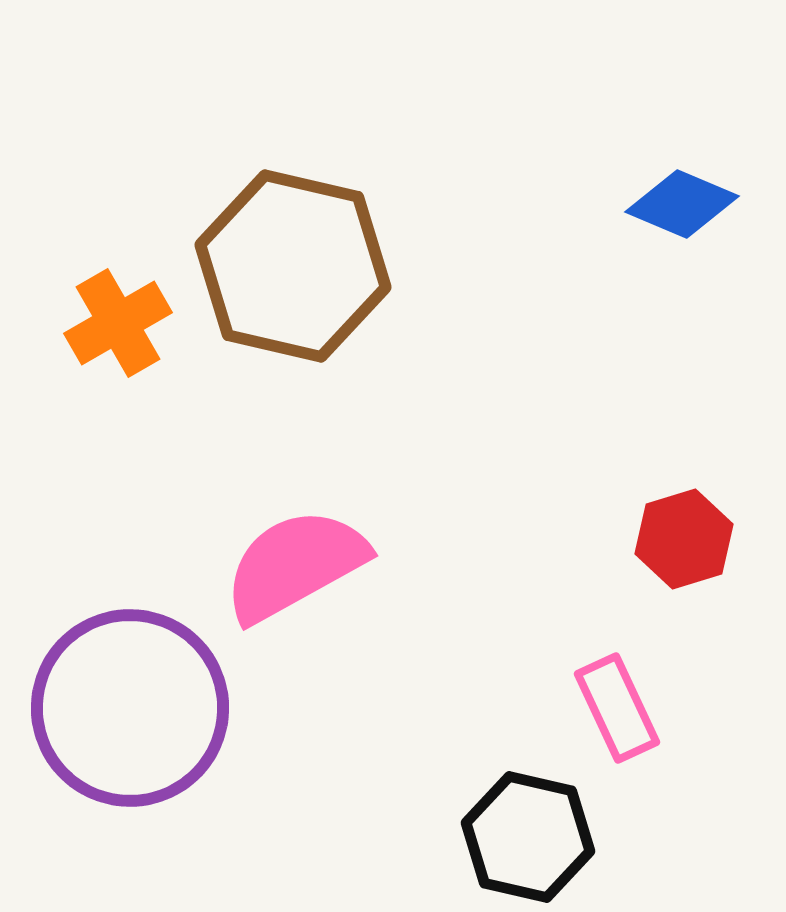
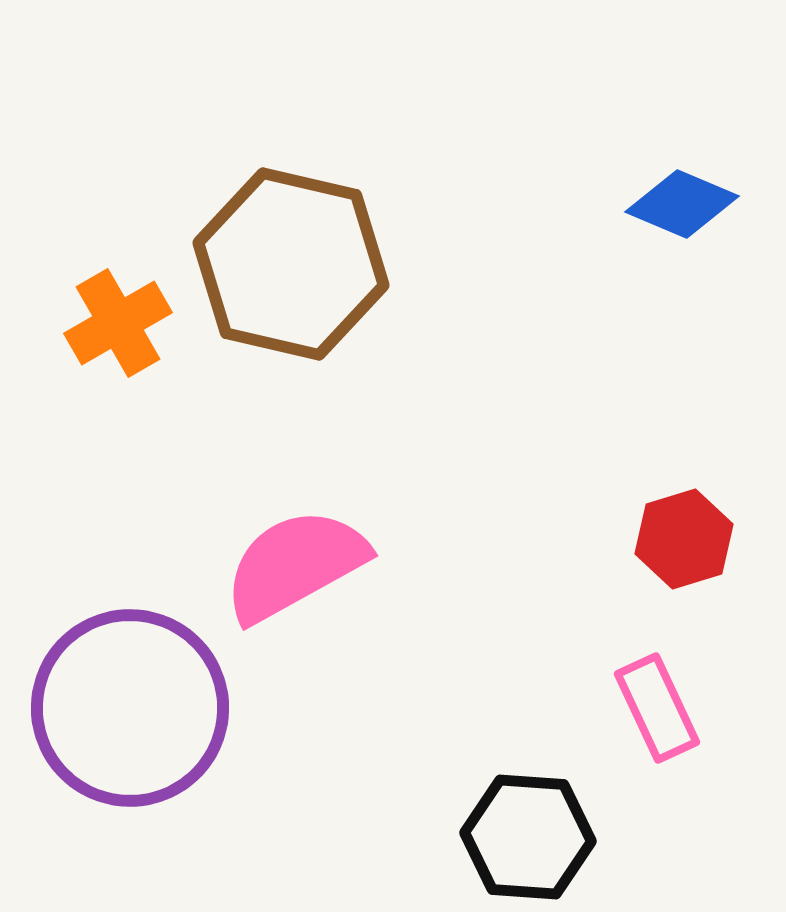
brown hexagon: moved 2 px left, 2 px up
pink rectangle: moved 40 px right
black hexagon: rotated 9 degrees counterclockwise
